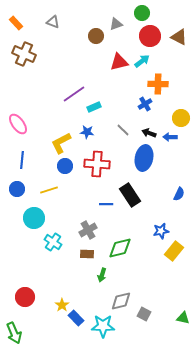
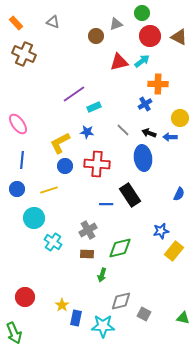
yellow circle at (181, 118): moved 1 px left
yellow L-shape at (61, 143): moved 1 px left
blue ellipse at (144, 158): moved 1 px left; rotated 20 degrees counterclockwise
blue rectangle at (76, 318): rotated 56 degrees clockwise
